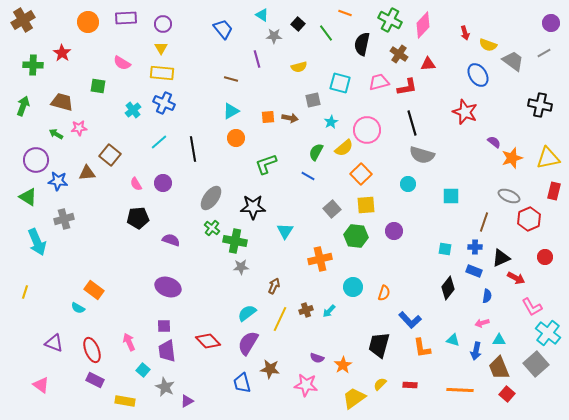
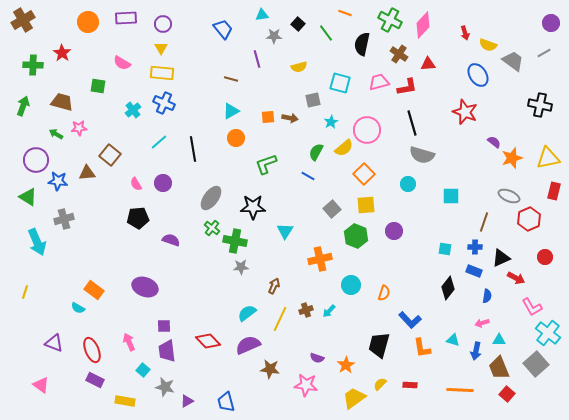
cyan triangle at (262, 15): rotated 40 degrees counterclockwise
orange square at (361, 174): moved 3 px right
green hexagon at (356, 236): rotated 15 degrees clockwise
purple ellipse at (168, 287): moved 23 px left
cyan circle at (353, 287): moved 2 px left, 2 px up
purple semicircle at (248, 343): moved 2 px down; rotated 35 degrees clockwise
orange star at (343, 365): moved 3 px right
blue trapezoid at (242, 383): moved 16 px left, 19 px down
gray star at (165, 387): rotated 12 degrees counterclockwise
